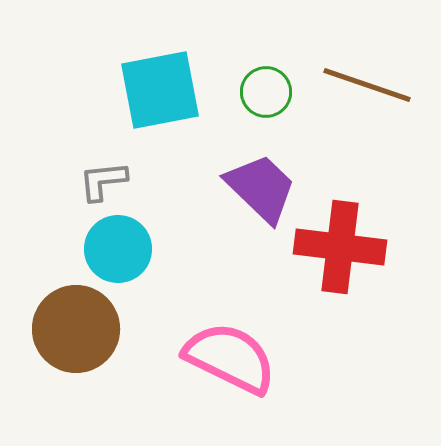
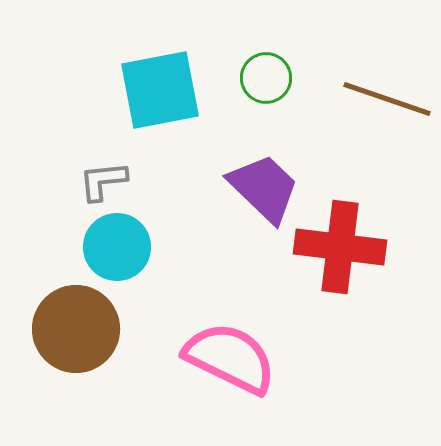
brown line: moved 20 px right, 14 px down
green circle: moved 14 px up
purple trapezoid: moved 3 px right
cyan circle: moved 1 px left, 2 px up
